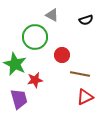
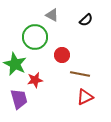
black semicircle: rotated 24 degrees counterclockwise
